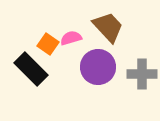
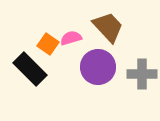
black rectangle: moved 1 px left
